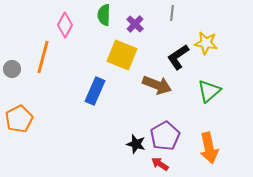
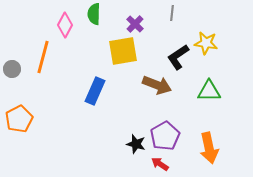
green semicircle: moved 10 px left, 1 px up
yellow square: moved 1 px right, 4 px up; rotated 32 degrees counterclockwise
green triangle: rotated 40 degrees clockwise
